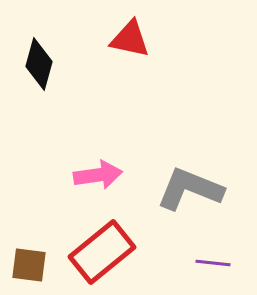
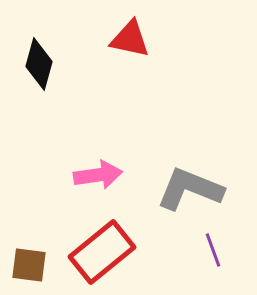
purple line: moved 13 px up; rotated 64 degrees clockwise
